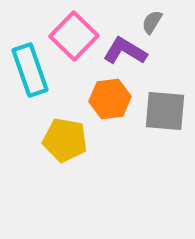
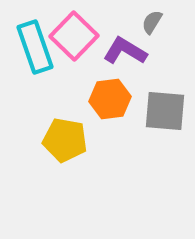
cyan rectangle: moved 5 px right, 23 px up
